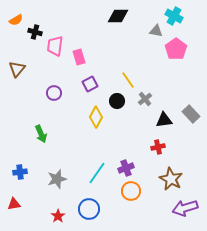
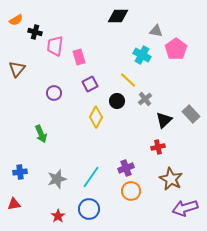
cyan cross: moved 32 px left, 39 px down
yellow line: rotated 12 degrees counterclockwise
black triangle: rotated 36 degrees counterclockwise
cyan line: moved 6 px left, 4 px down
